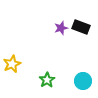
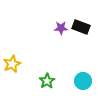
purple star: rotated 16 degrees clockwise
green star: moved 1 px down
